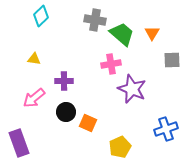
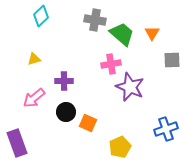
yellow triangle: rotated 24 degrees counterclockwise
purple star: moved 2 px left, 2 px up
purple rectangle: moved 2 px left
